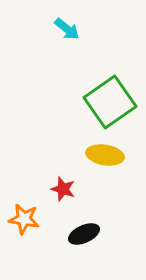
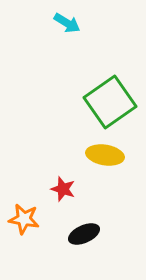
cyan arrow: moved 6 px up; rotated 8 degrees counterclockwise
